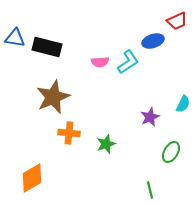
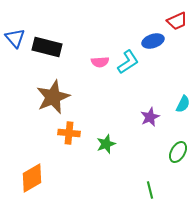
blue triangle: rotated 40 degrees clockwise
green ellipse: moved 7 px right
